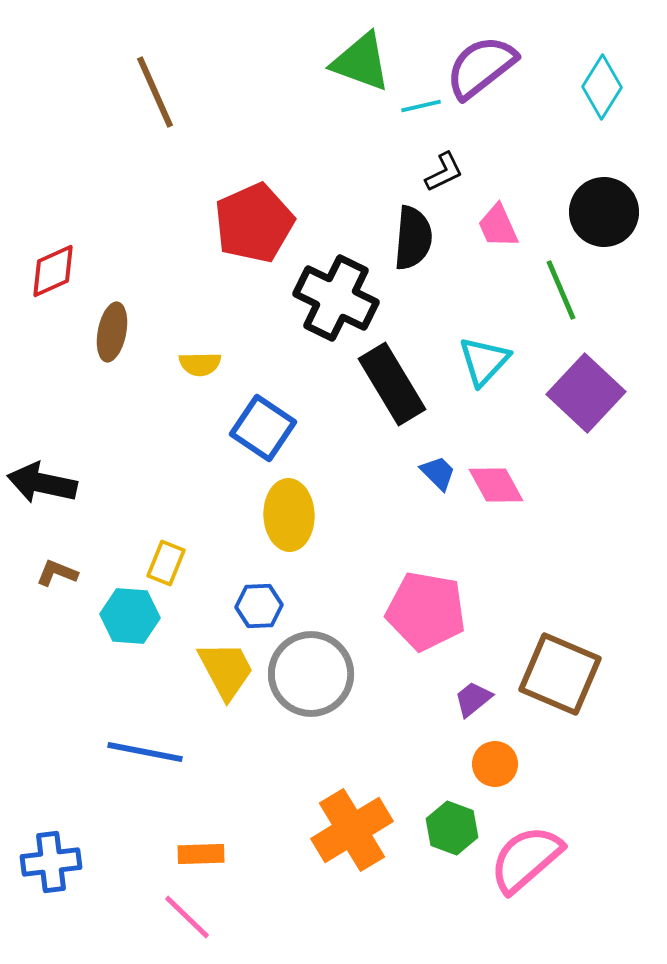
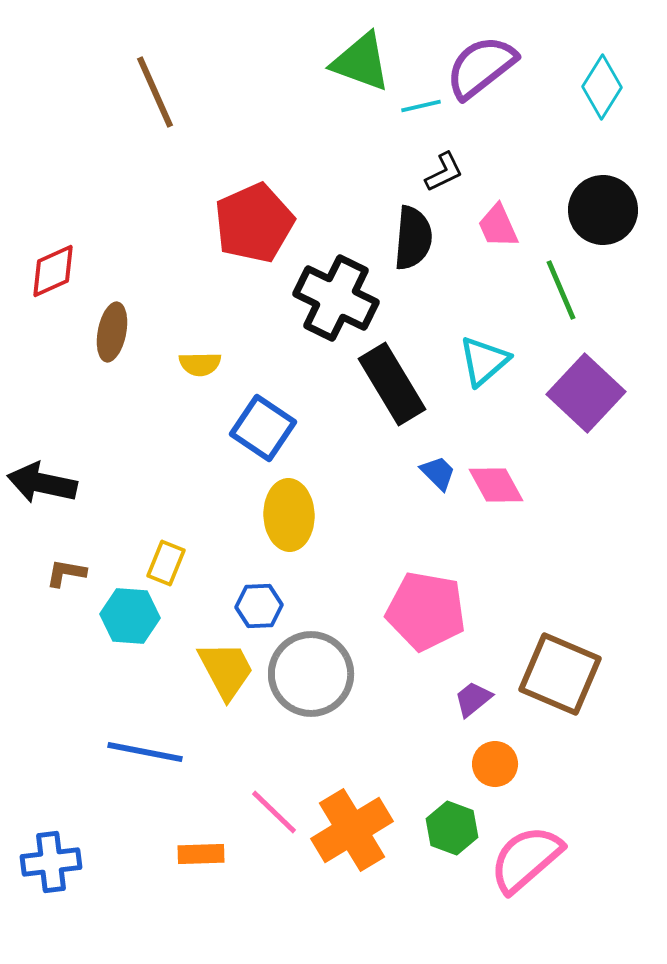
black circle: moved 1 px left, 2 px up
cyan triangle: rotated 6 degrees clockwise
brown L-shape: moved 9 px right; rotated 12 degrees counterclockwise
pink line: moved 87 px right, 105 px up
